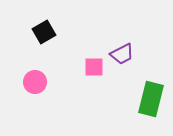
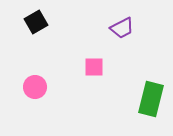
black square: moved 8 px left, 10 px up
purple trapezoid: moved 26 px up
pink circle: moved 5 px down
